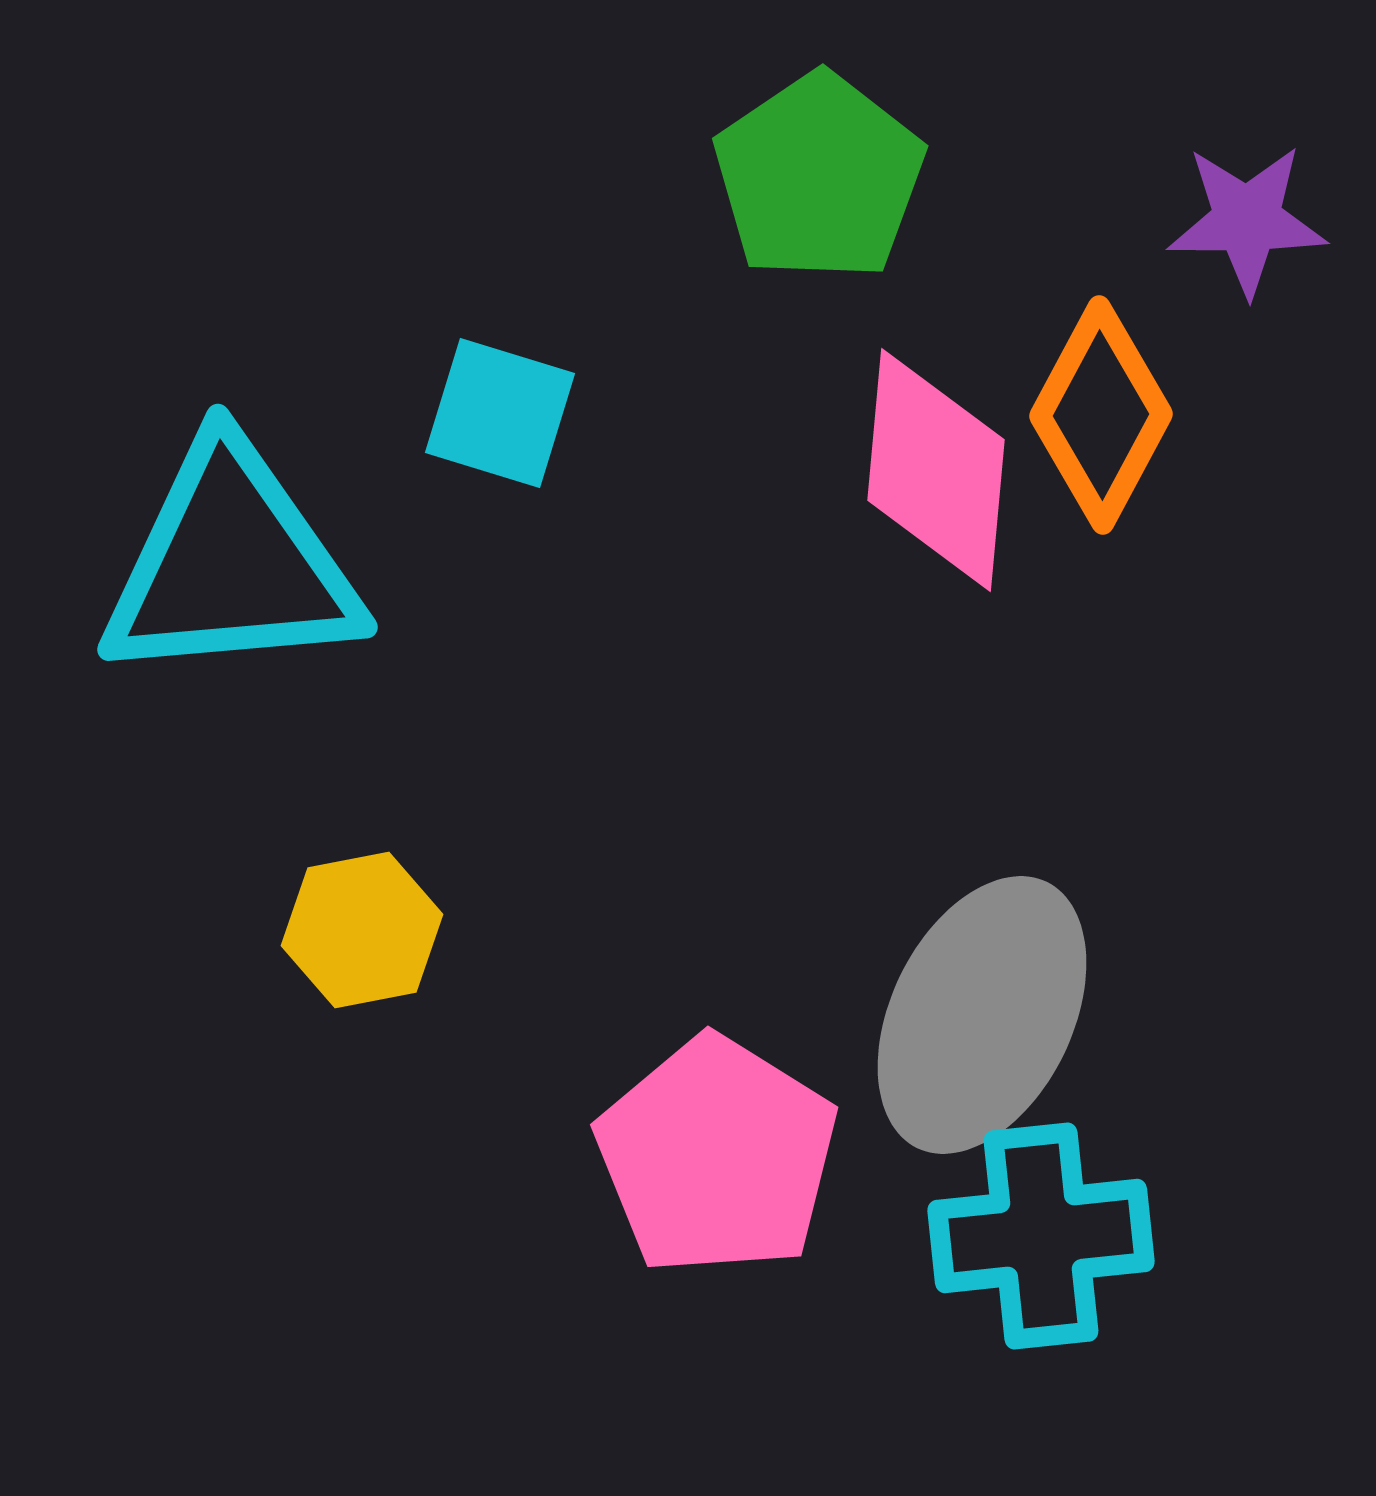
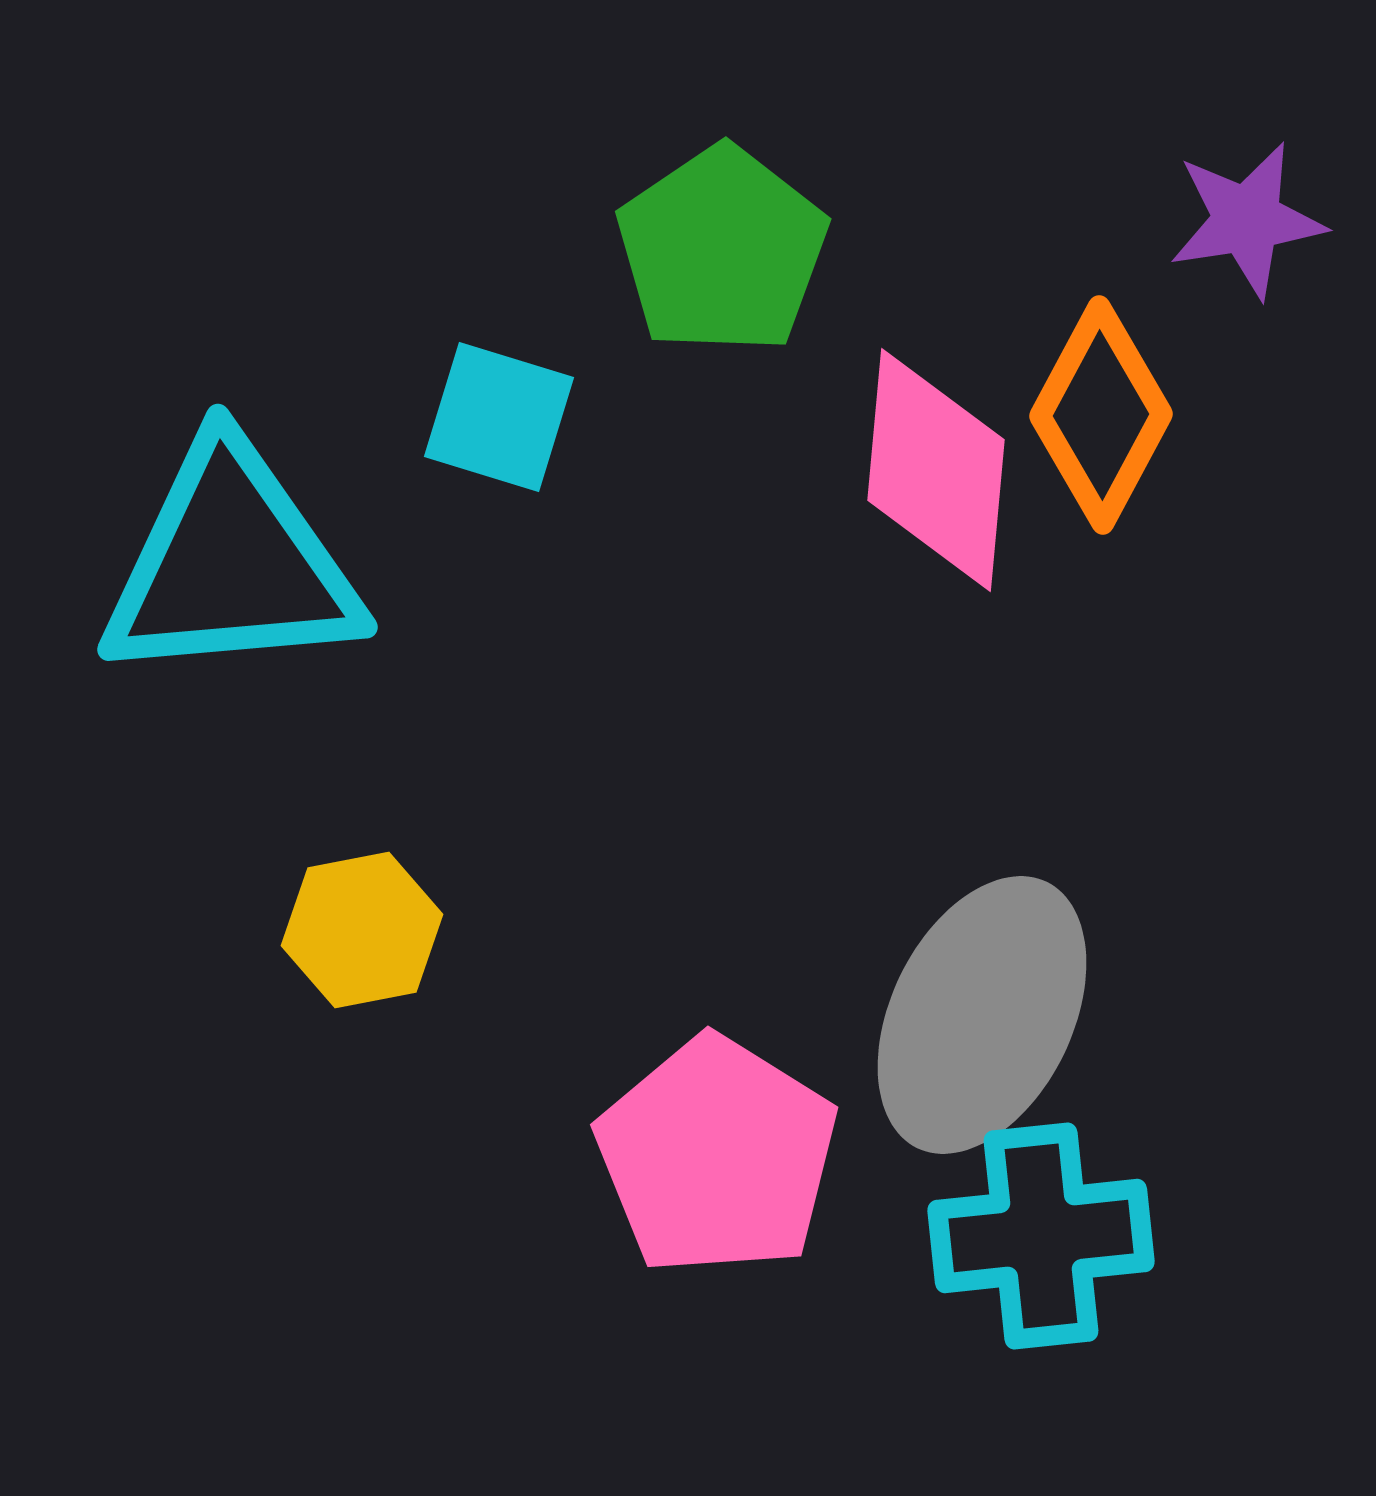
green pentagon: moved 97 px left, 73 px down
purple star: rotated 9 degrees counterclockwise
cyan square: moved 1 px left, 4 px down
